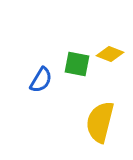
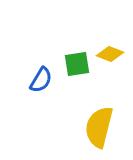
green square: rotated 20 degrees counterclockwise
yellow semicircle: moved 1 px left, 5 px down
